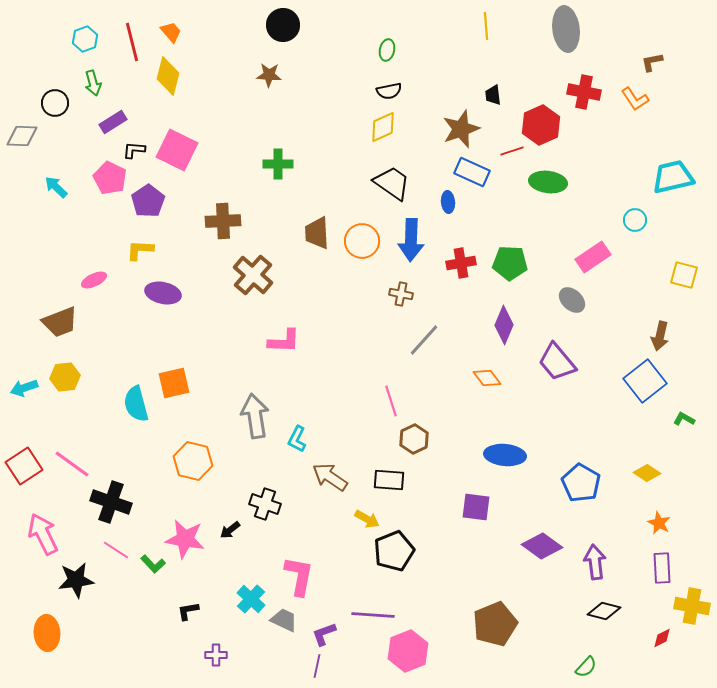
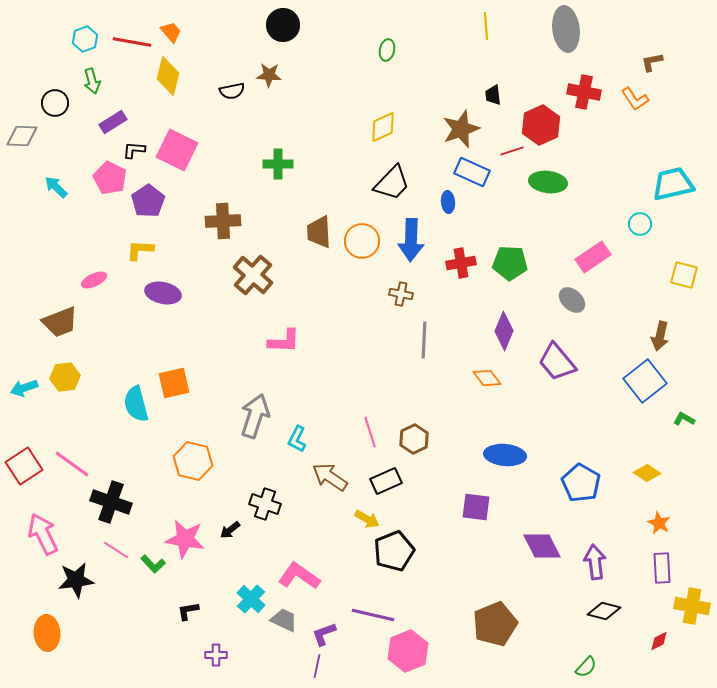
red line at (132, 42): rotated 66 degrees counterclockwise
green arrow at (93, 83): moved 1 px left, 2 px up
black semicircle at (389, 91): moved 157 px left
cyan trapezoid at (673, 177): moved 7 px down
black trapezoid at (392, 183): rotated 99 degrees clockwise
cyan circle at (635, 220): moved 5 px right, 4 px down
brown trapezoid at (317, 233): moved 2 px right, 1 px up
purple diamond at (504, 325): moved 6 px down
gray line at (424, 340): rotated 39 degrees counterclockwise
pink line at (391, 401): moved 21 px left, 31 px down
gray arrow at (255, 416): rotated 27 degrees clockwise
black rectangle at (389, 480): moved 3 px left, 1 px down; rotated 28 degrees counterclockwise
purple diamond at (542, 546): rotated 27 degrees clockwise
pink L-shape at (299, 576): rotated 66 degrees counterclockwise
purple line at (373, 615): rotated 9 degrees clockwise
red diamond at (662, 638): moved 3 px left, 3 px down
